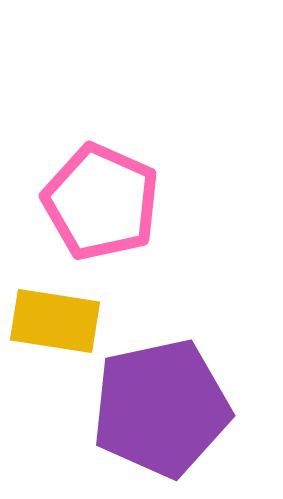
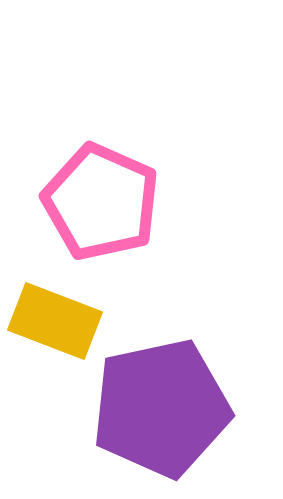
yellow rectangle: rotated 12 degrees clockwise
